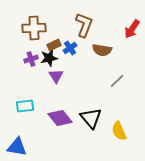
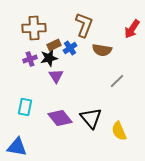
purple cross: moved 1 px left
cyan rectangle: moved 1 px down; rotated 72 degrees counterclockwise
